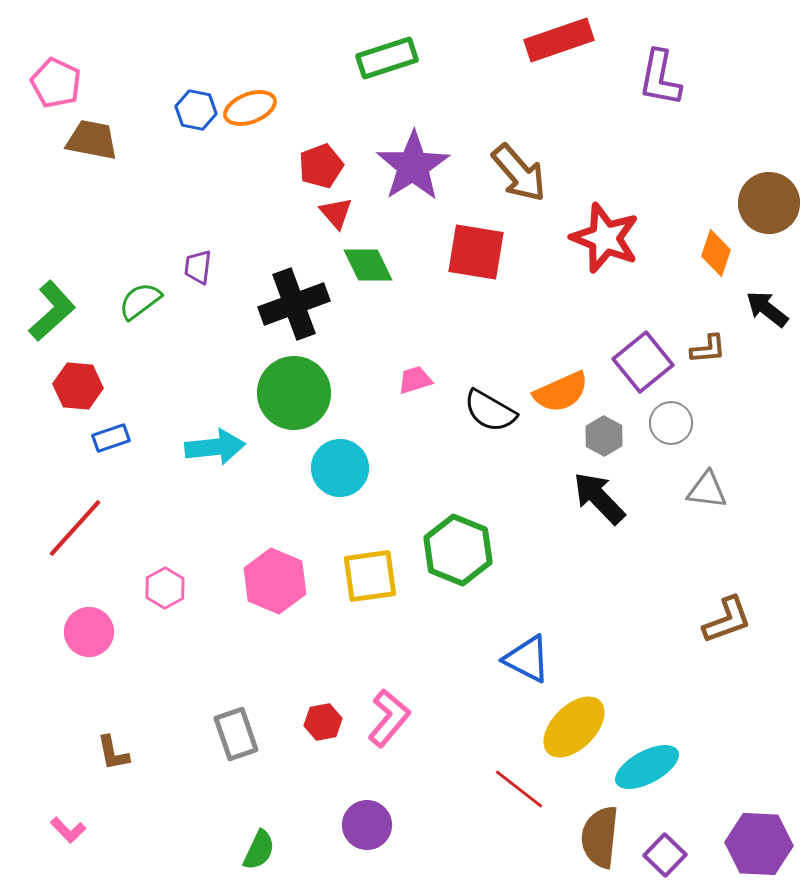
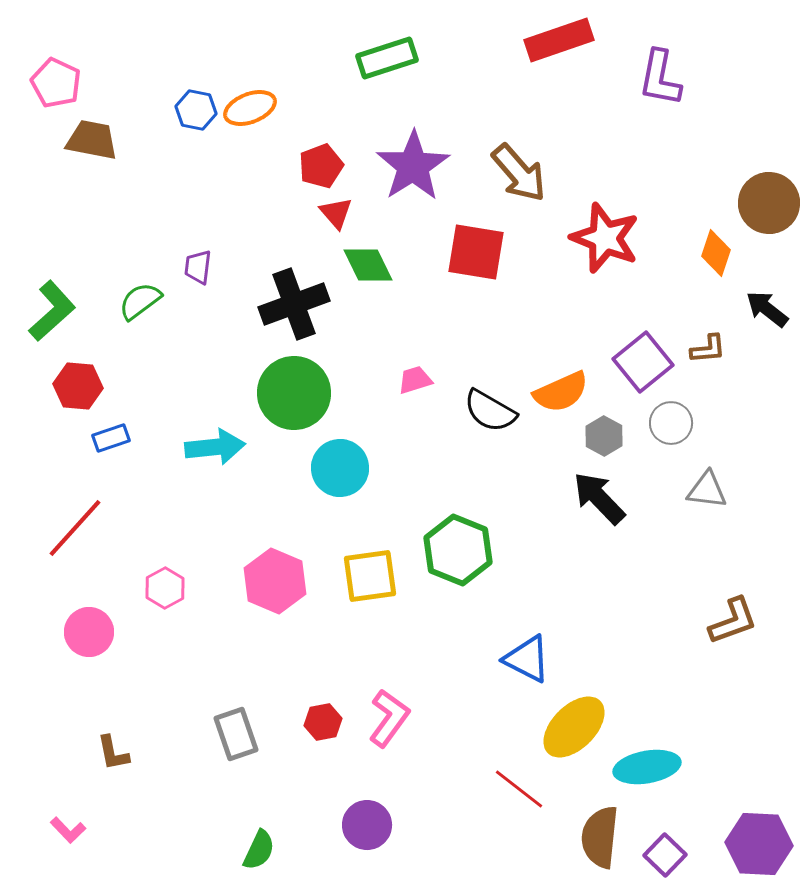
brown L-shape at (727, 620): moved 6 px right, 1 px down
pink L-shape at (389, 718): rotated 4 degrees counterclockwise
cyan ellipse at (647, 767): rotated 18 degrees clockwise
